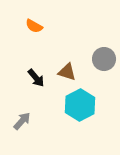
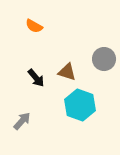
cyan hexagon: rotated 12 degrees counterclockwise
